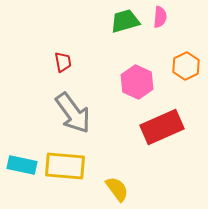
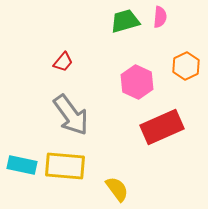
red trapezoid: rotated 50 degrees clockwise
gray arrow: moved 2 px left, 2 px down
